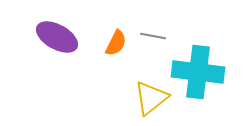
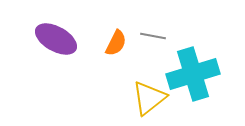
purple ellipse: moved 1 px left, 2 px down
cyan cross: moved 5 px left, 2 px down; rotated 24 degrees counterclockwise
yellow triangle: moved 2 px left
